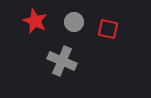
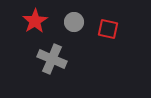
red star: rotated 15 degrees clockwise
gray cross: moved 10 px left, 2 px up
